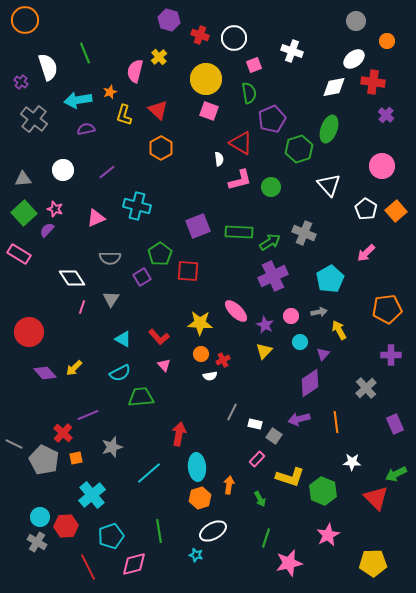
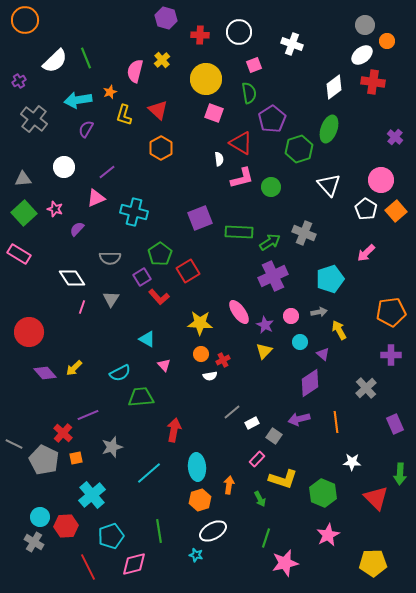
purple hexagon at (169, 20): moved 3 px left, 2 px up
gray circle at (356, 21): moved 9 px right, 4 px down
red cross at (200, 35): rotated 18 degrees counterclockwise
white circle at (234, 38): moved 5 px right, 6 px up
white cross at (292, 51): moved 7 px up
green line at (85, 53): moved 1 px right, 5 px down
yellow cross at (159, 57): moved 3 px right, 3 px down
white ellipse at (354, 59): moved 8 px right, 4 px up
white semicircle at (48, 67): moved 7 px right, 6 px up; rotated 64 degrees clockwise
purple cross at (21, 82): moved 2 px left, 1 px up; rotated 24 degrees clockwise
white diamond at (334, 87): rotated 25 degrees counterclockwise
pink square at (209, 111): moved 5 px right, 2 px down
purple cross at (386, 115): moved 9 px right, 22 px down
purple pentagon at (272, 119): rotated 8 degrees counterclockwise
purple semicircle at (86, 129): rotated 48 degrees counterclockwise
pink circle at (382, 166): moved 1 px left, 14 px down
white circle at (63, 170): moved 1 px right, 3 px up
pink L-shape at (240, 180): moved 2 px right, 2 px up
cyan cross at (137, 206): moved 3 px left, 6 px down
pink triangle at (96, 218): moved 20 px up
purple square at (198, 226): moved 2 px right, 8 px up
purple semicircle at (47, 230): moved 30 px right, 1 px up
red square at (188, 271): rotated 35 degrees counterclockwise
cyan pentagon at (330, 279): rotated 12 degrees clockwise
orange pentagon at (387, 309): moved 4 px right, 3 px down
pink ellipse at (236, 311): moved 3 px right, 1 px down; rotated 10 degrees clockwise
red L-shape at (159, 337): moved 40 px up
cyan triangle at (123, 339): moved 24 px right
purple triangle at (323, 354): rotated 32 degrees counterclockwise
gray line at (232, 412): rotated 24 degrees clockwise
white rectangle at (255, 424): moved 3 px left, 1 px up; rotated 40 degrees counterclockwise
red arrow at (179, 434): moved 5 px left, 4 px up
green arrow at (396, 474): moved 4 px right; rotated 60 degrees counterclockwise
yellow L-shape at (290, 477): moved 7 px left, 2 px down
green hexagon at (323, 491): moved 2 px down
orange hexagon at (200, 498): moved 2 px down
gray cross at (37, 542): moved 3 px left
pink star at (289, 563): moved 4 px left
